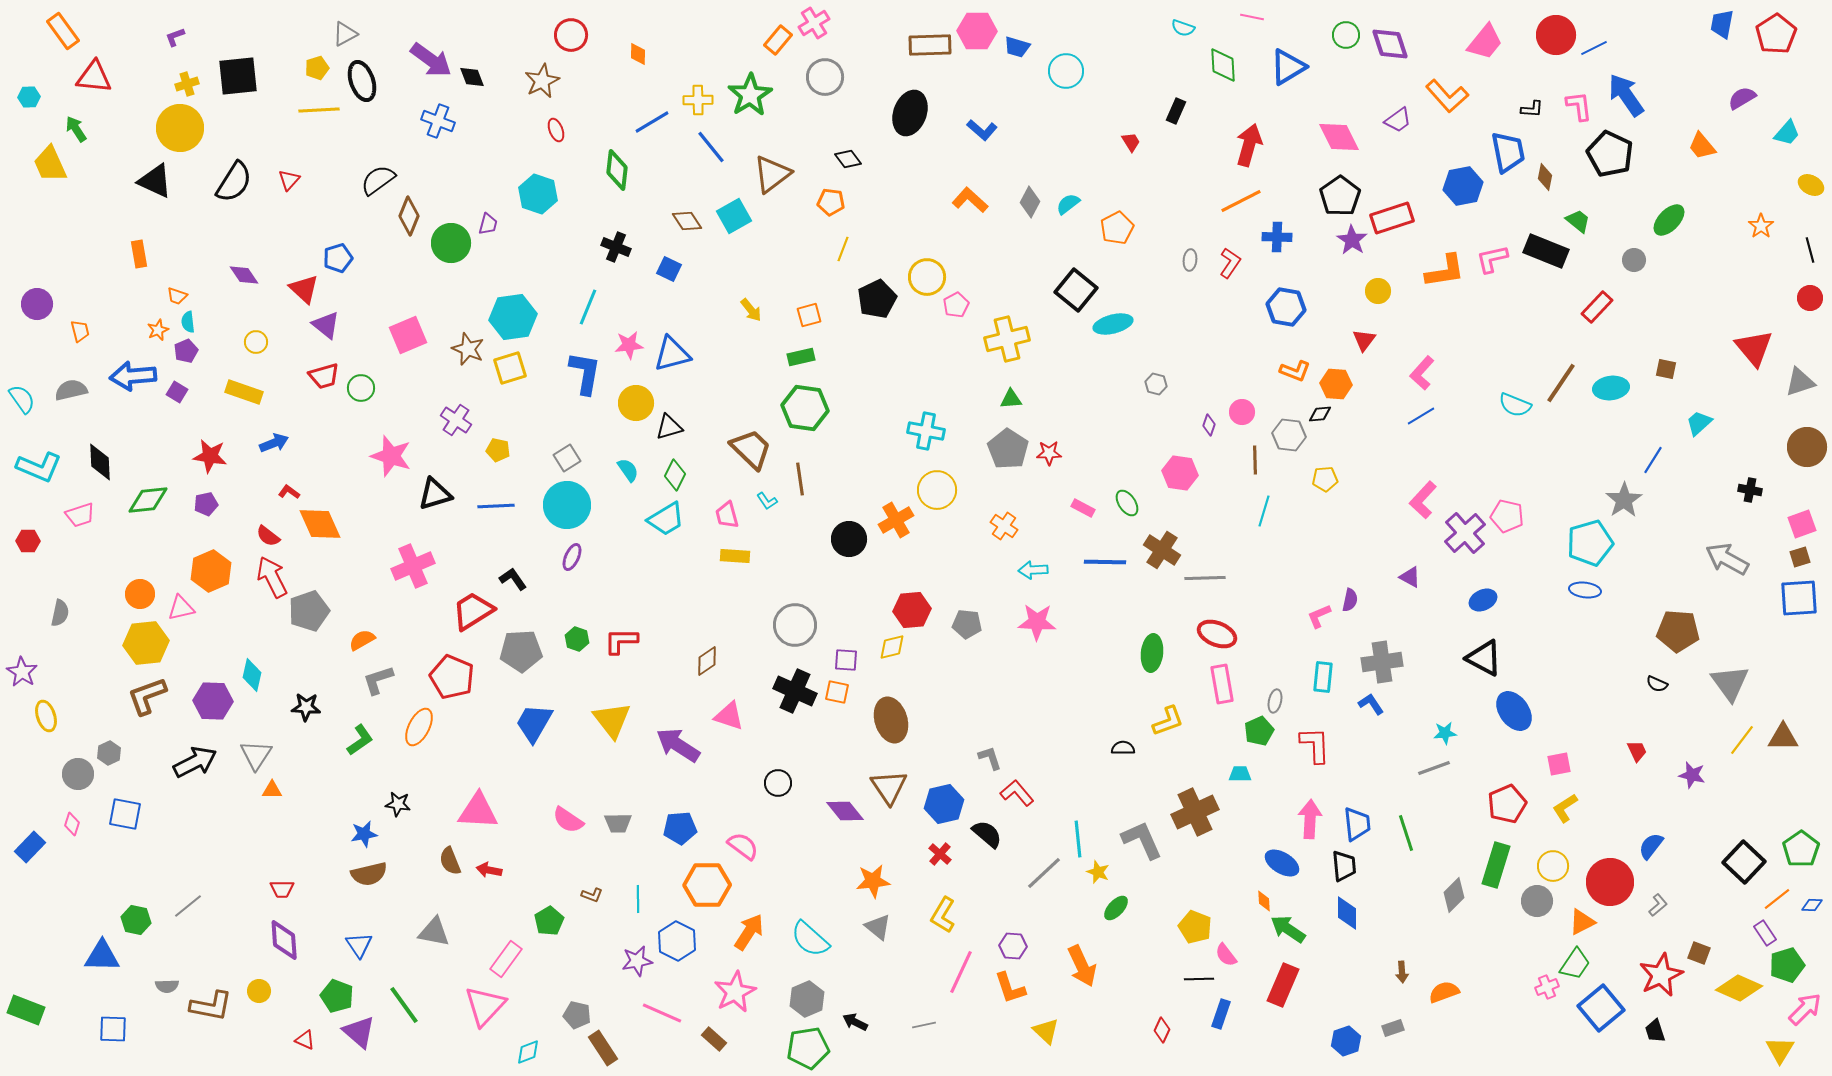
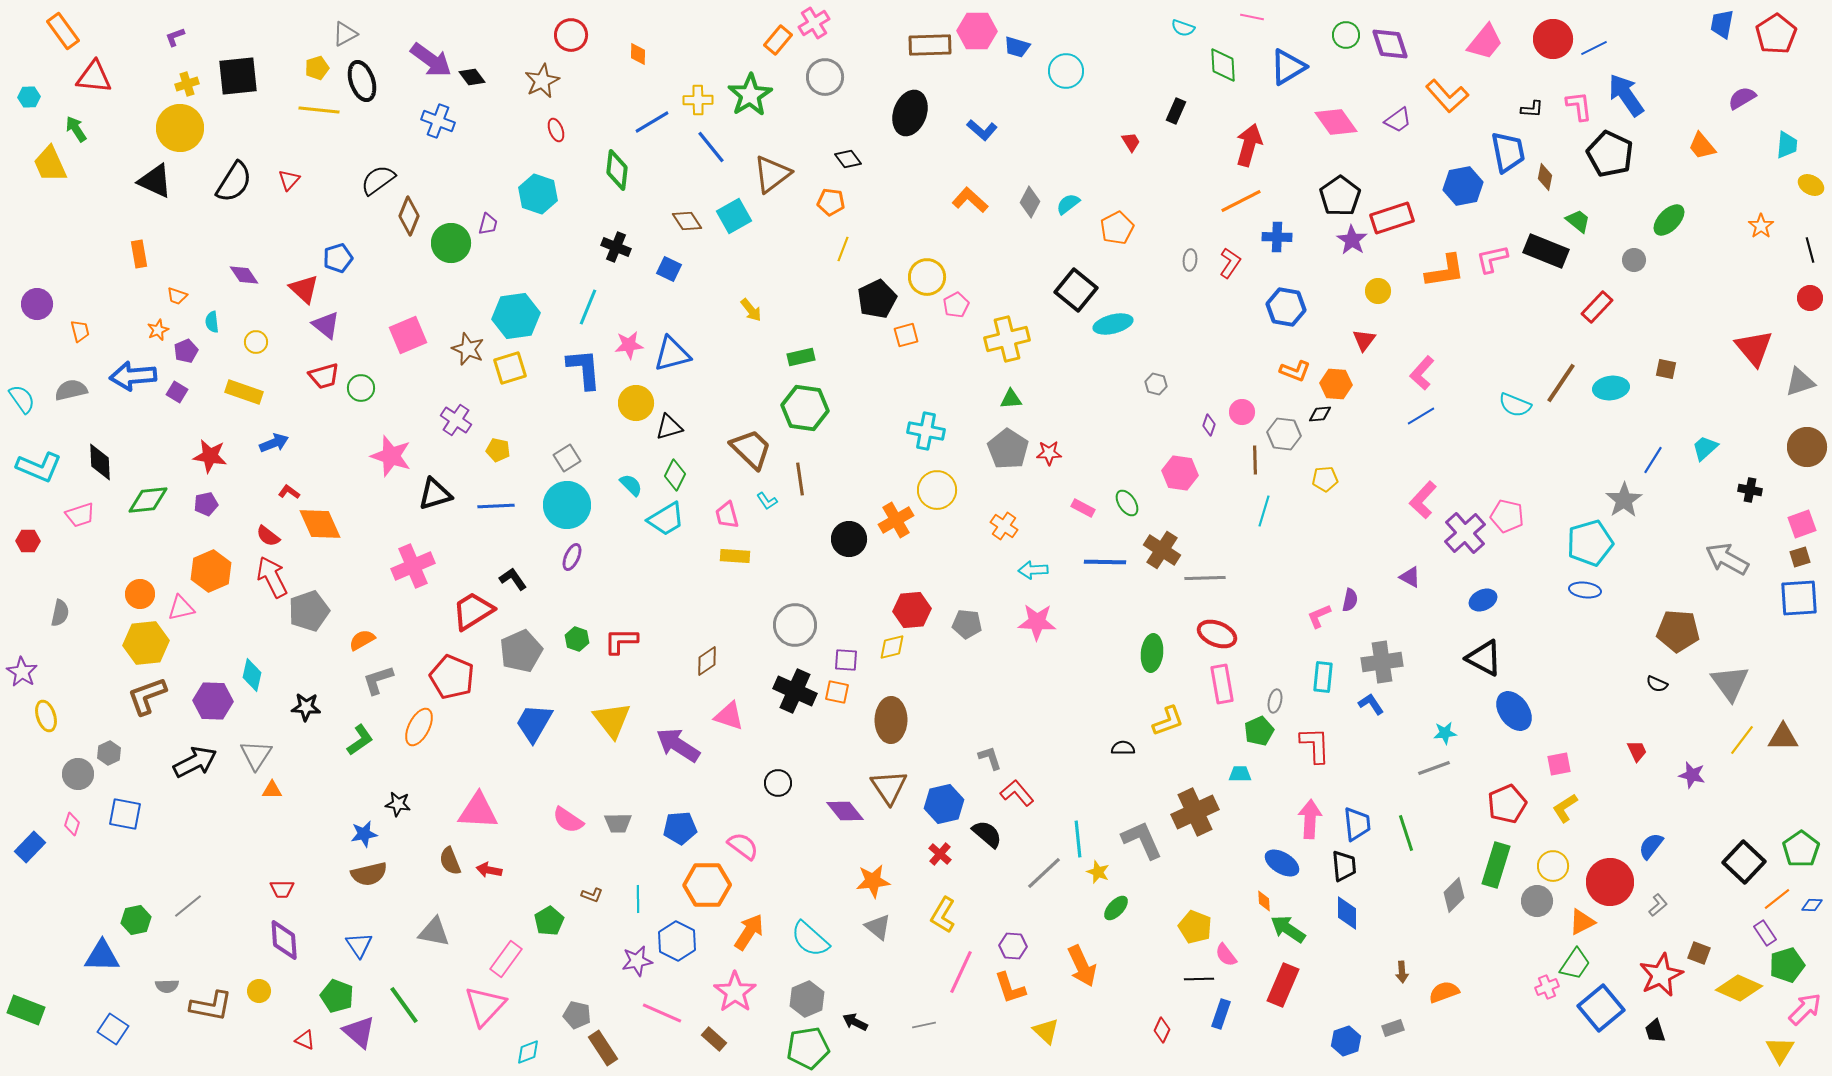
red circle at (1556, 35): moved 3 px left, 4 px down
black diamond at (472, 77): rotated 16 degrees counterclockwise
yellow line at (319, 110): rotated 9 degrees clockwise
cyan trapezoid at (1787, 133): moved 12 px down; rotated 36 degrees counterclockwise
pink diamond at (1339, 137): moved 3 px left, 15 px up; rotated 9 degrees counterclockwise
orange square at (809, 315): moved 97 px right, 20 px down
cyan hexagon at (513, 317): moved 3 px right, 1 px up
cyan semicircle at (188, 322): moved 24 px right
blue L-shape at (585, 373): moved 1 px left, 4 px up; rotated 15 degrees counterclockwise
cyan trapezoid at (1699, 423): moved 6 px right, 25 px down
gray hexagon at (1289, 435): moved 5 px left, 1 px up
cyan semicircle at (628, 470): moved 3 px right, 15 px down; rotated 10 degrees counterclockwise
gray pentagon at (521, 651): rotated 21 degrees counterclockwise
brown ellipse at (891, 720): rotated 18 degrees clockwise
green hexagon at (136, 920): rotated 24 degrees counterclockwise
pink star at (735, 992): rotated 9 degrees counterclockwise
blue square at (113, 1029): rotated 32 degrees clockwise
